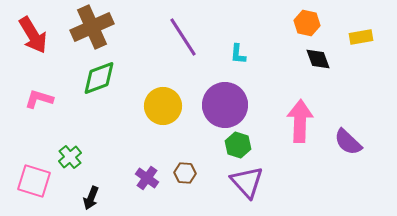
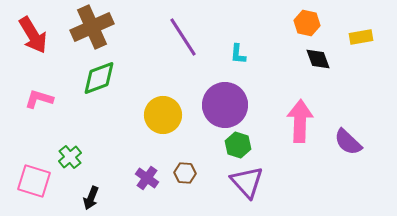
yellow circle: moved 9 px down
